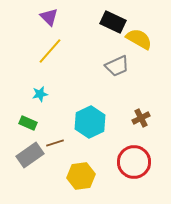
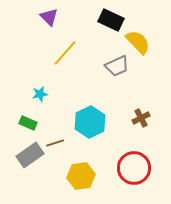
black rectangle: moved 2 px left, 2 px up
yellow semicircle: moved 1 px left, 3 px down; rotated 16 degrees clockwise
yellow line: moved 15 px right, 2 px down
red circle: moved 6 px down
